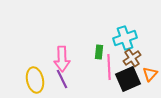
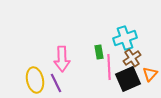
green rectangle: rotated 16 degrees counterclockwise
purple line: moved 6 px left, 4 px down
